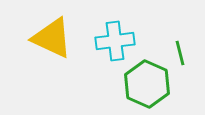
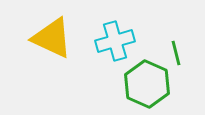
cyan cross: rotated 9 degrees counterclockwise
green line: moved 4 px left
